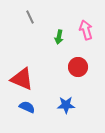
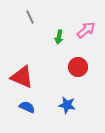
pink arrow: rotated 66 degrees clockwise
red triangle: moved 2 px up
blue star: moved 1 px right; rotated 12 degrees clockwise
